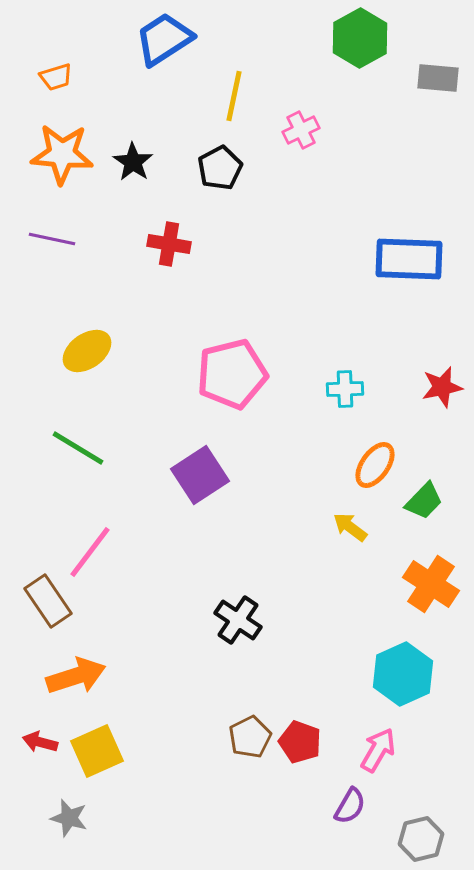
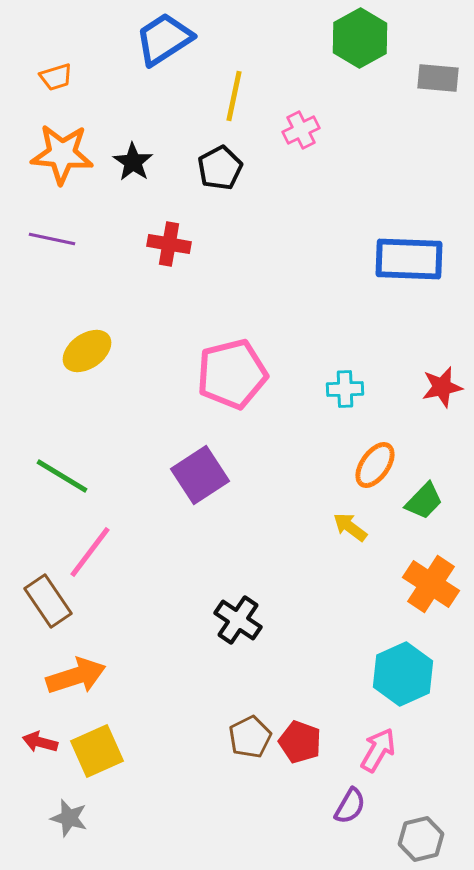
green line: moved 16 px left, 28 px down
